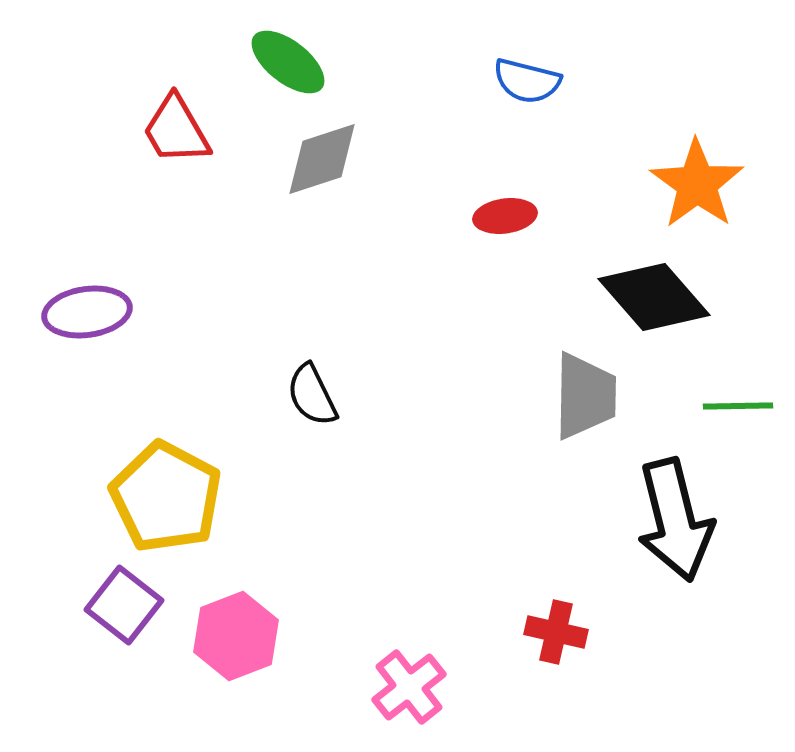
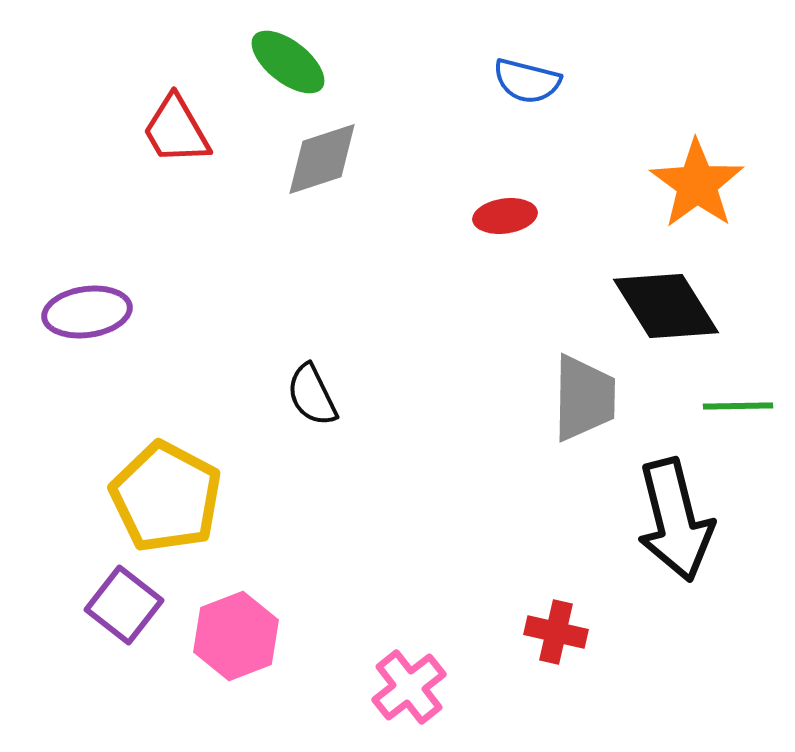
black diamond: moved 12 px right, 9 px down; rotated 9 degrees clockwise
gray trapezoid: moved 1 px left, 2 px down
